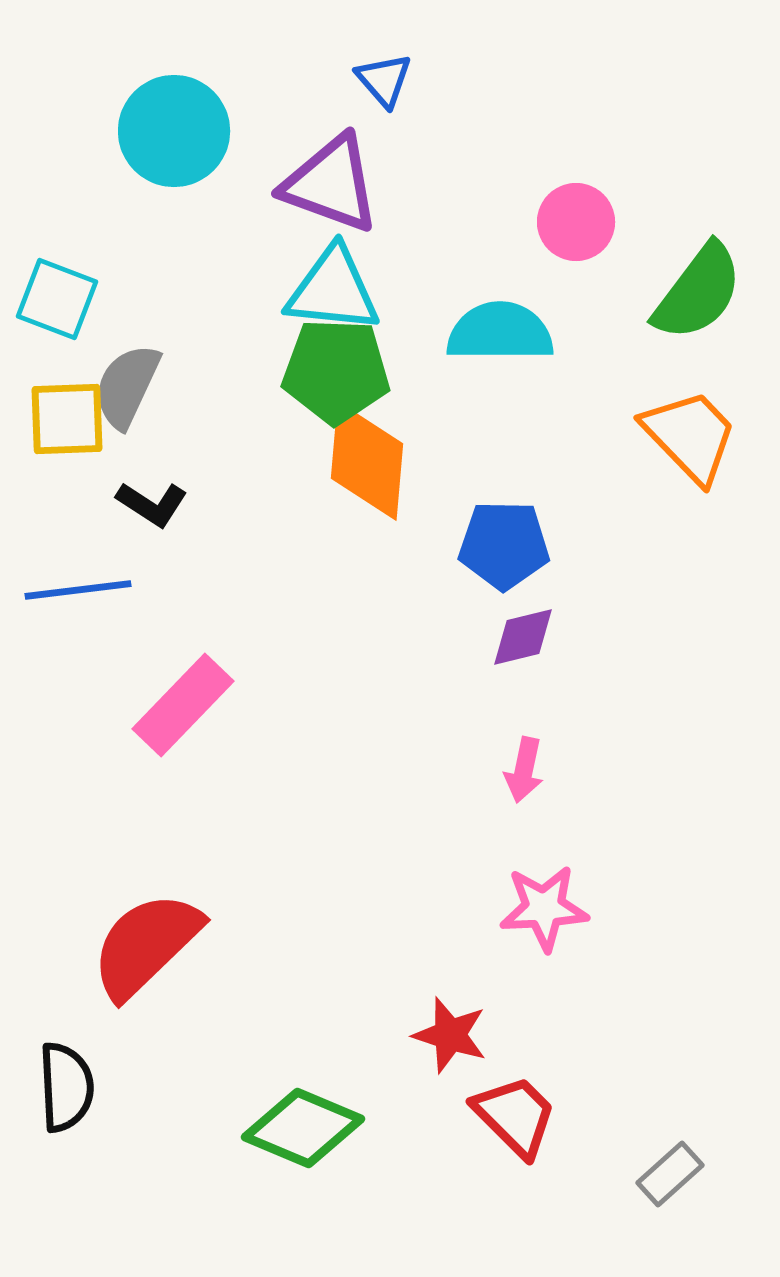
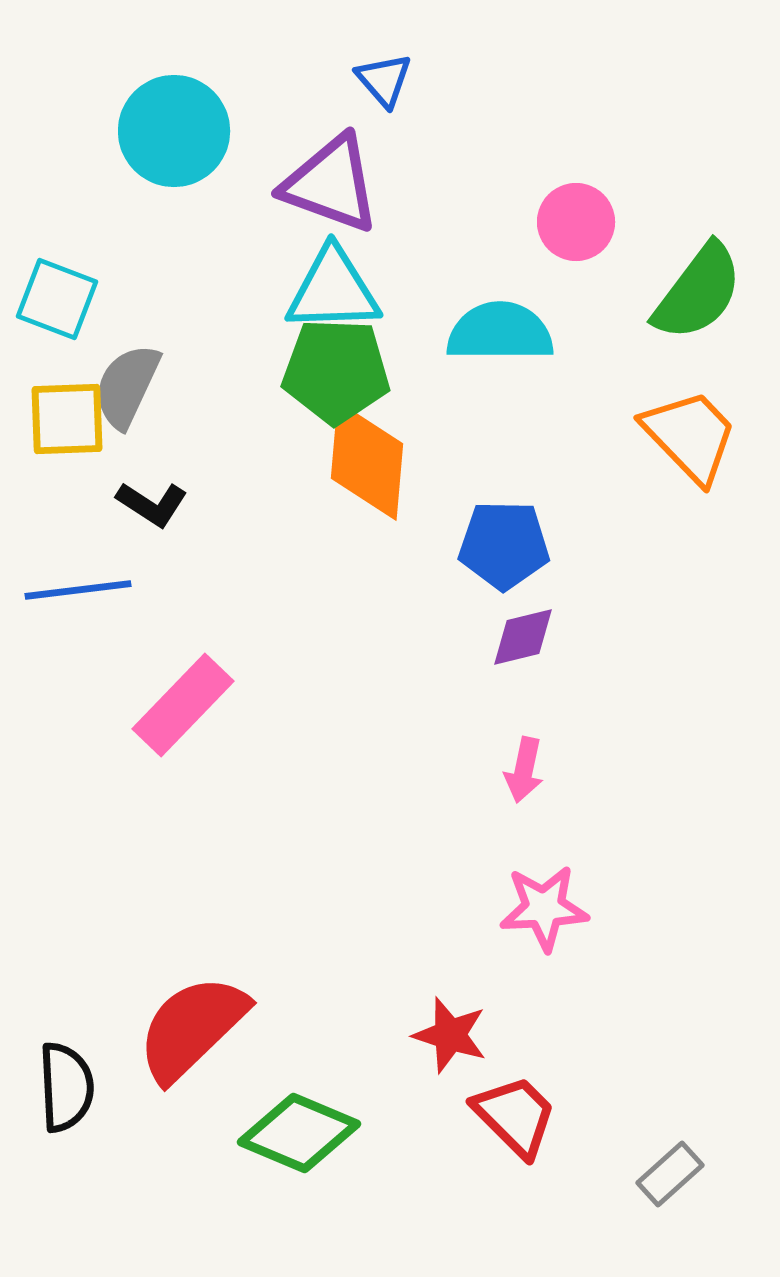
cyan triangle: rotated 8 degrees counterclockwise
red semicircle: moved 46 px right, 83 px down
green diamond: moved 4 px left, 5 px down
